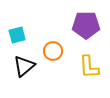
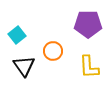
purple pentagon: moved 2 px right, 1 px up
cyan square: rotated 24 degrees counterclockwise
black triangle: rotated 25 degrees counterclockwise
